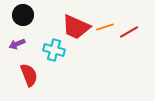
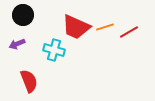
red semicircle: moved 6 px down
